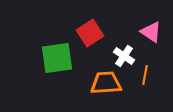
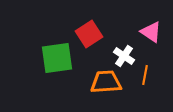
red square: moved 1 px left, 1 px down
orange trapezoid: moved 1 px up
